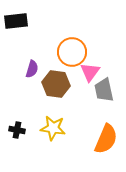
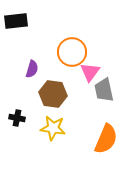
brown hexagon: moved 3 px left, 10 px down
black cross: moved 12 px up
